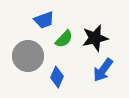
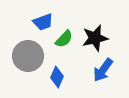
blue trapezoid: moved 1 px left, 2 px down
